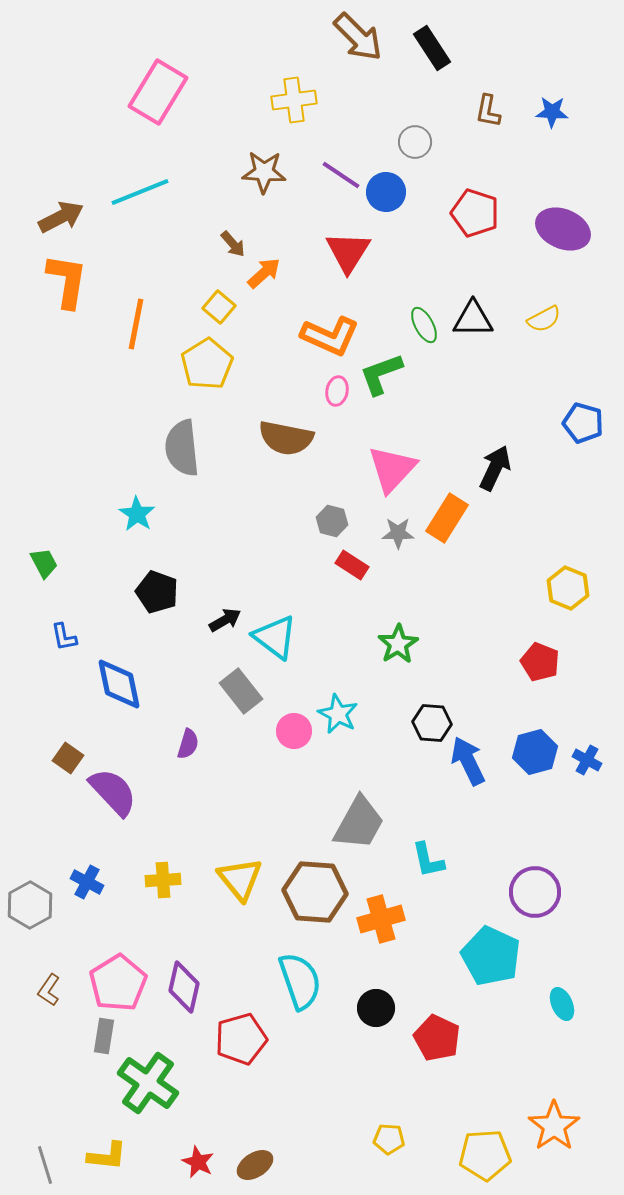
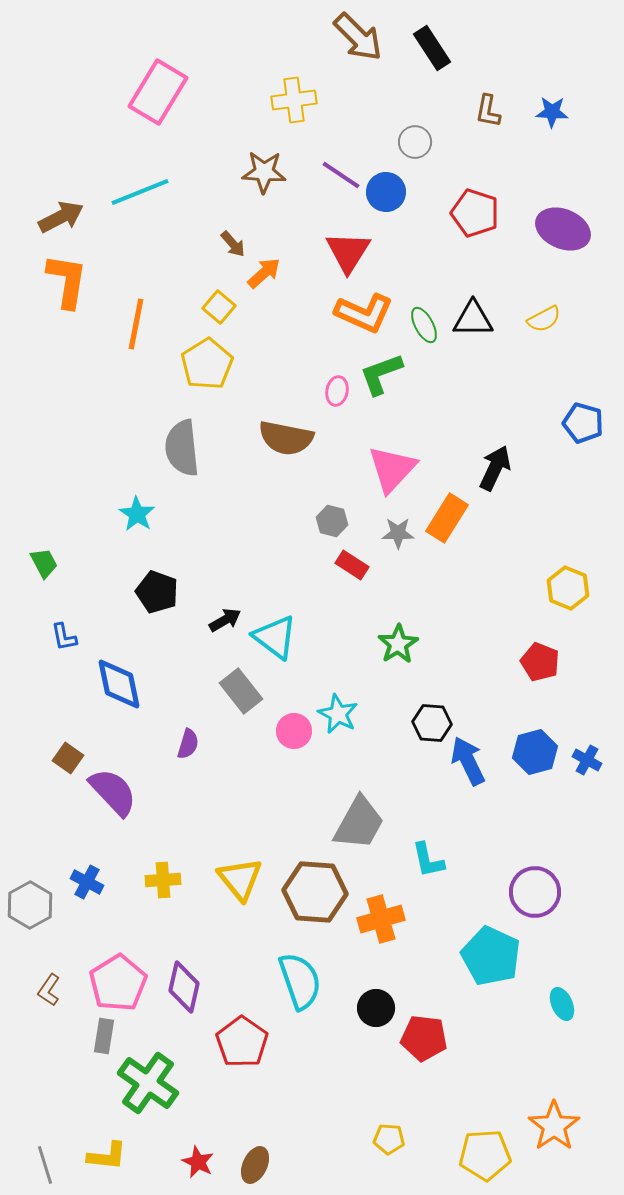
orange L-shape at (330, 336): moved 34 px right, 23 px up
red pentagon at (437, 1038): moved 13 px left; rotated 18 degrees counterclockwise
red pentagon at (241, 1039): moved 1 px right, 3 px down; rotated 21 degrees counterclockwise
brown ellipse at (255, 1165): rotated 33 degrees counterclockwise
